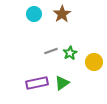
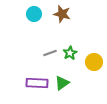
brown star: rotated 24 degrees counterclockwise
gray line: moved 1 px left, 2 px down
purple rectangle: rotated 15 degrees clockwise
